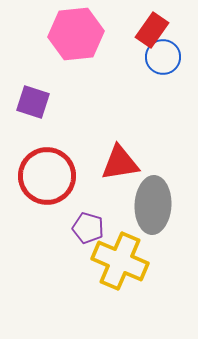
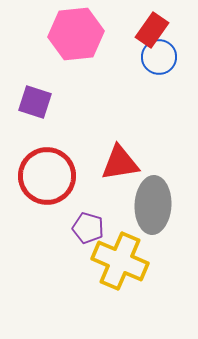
blue circle: moved 4 px left
purple square: moved 2 px right
